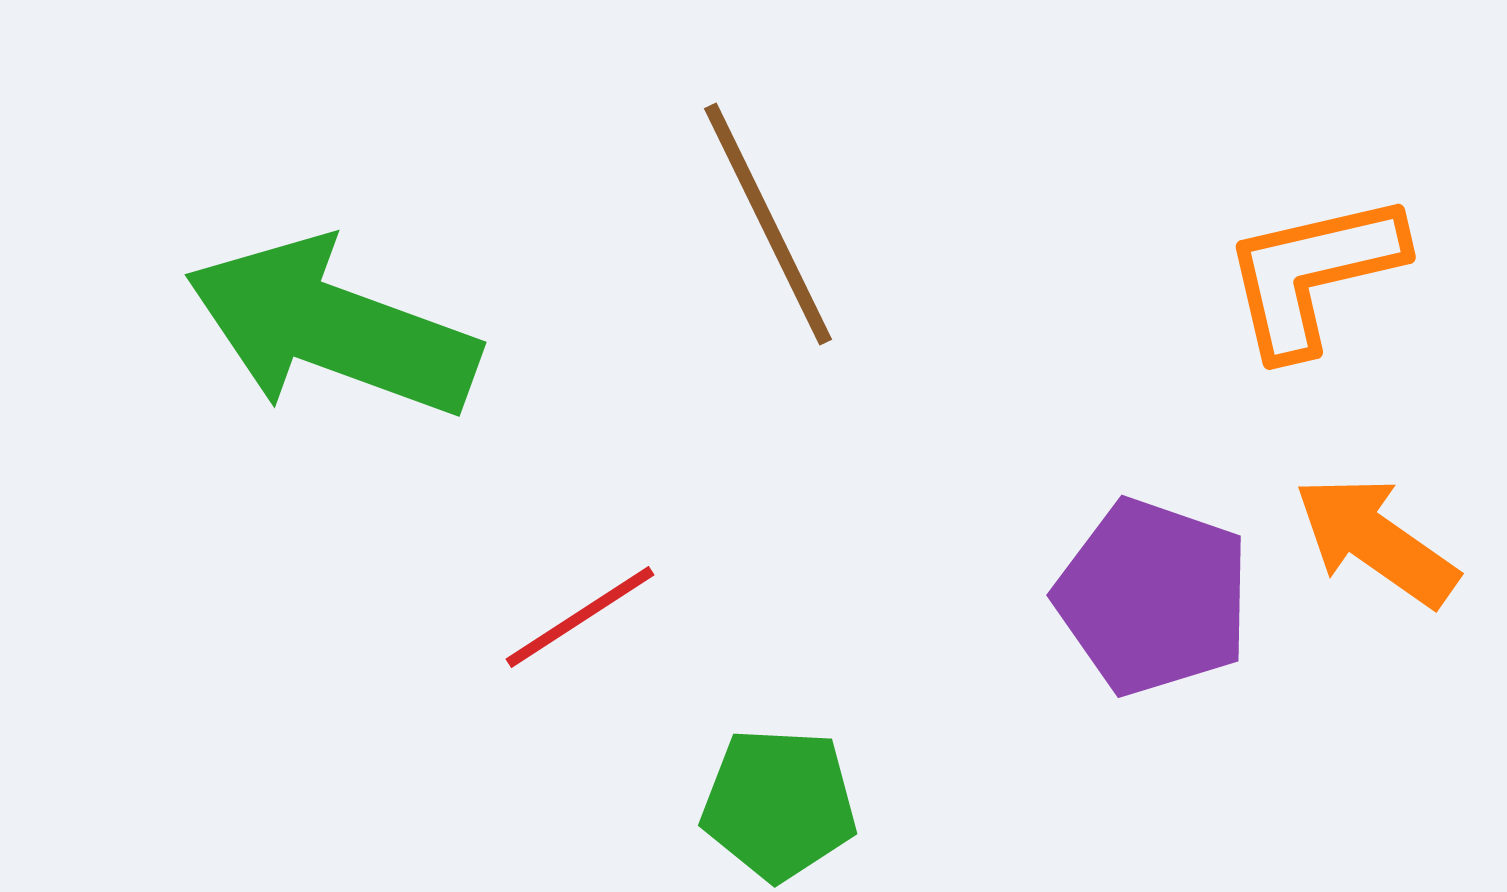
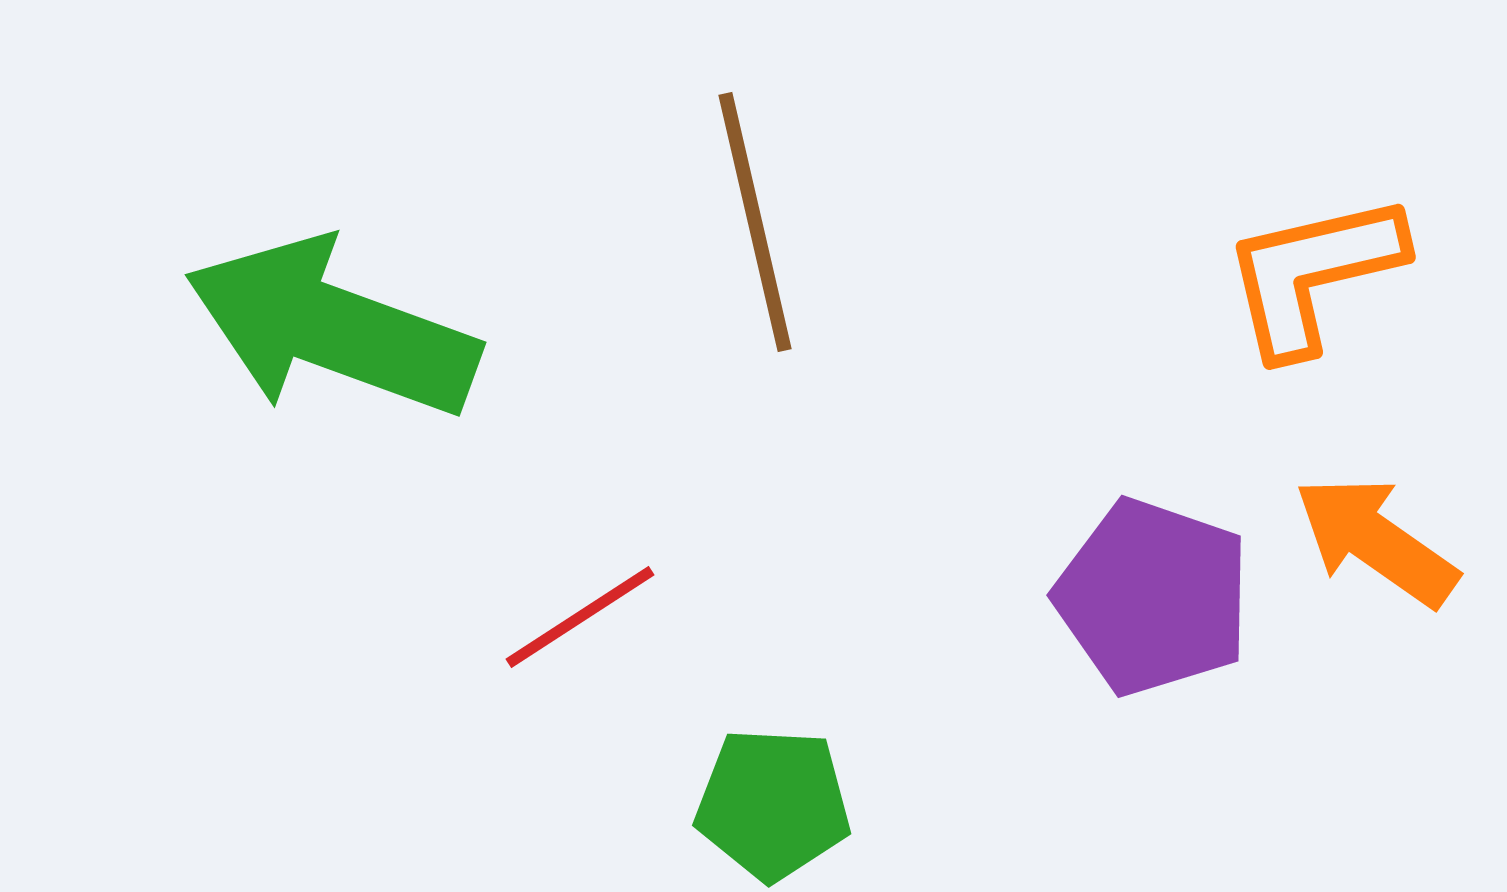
brown line: moved 13 px left, 2 px up; rotated 13 degrees clockwise
green pentagon: moved 6 px left
